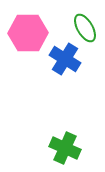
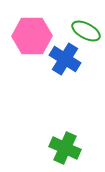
green ellipse: moved 1 px right, 3 px down; rotated 32 degrees counterclockwise
pink hexagon: moved 4 px right, 3 px down
